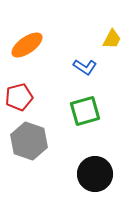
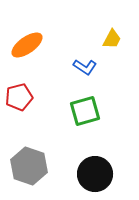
gray hexagon: moved 25 px down
